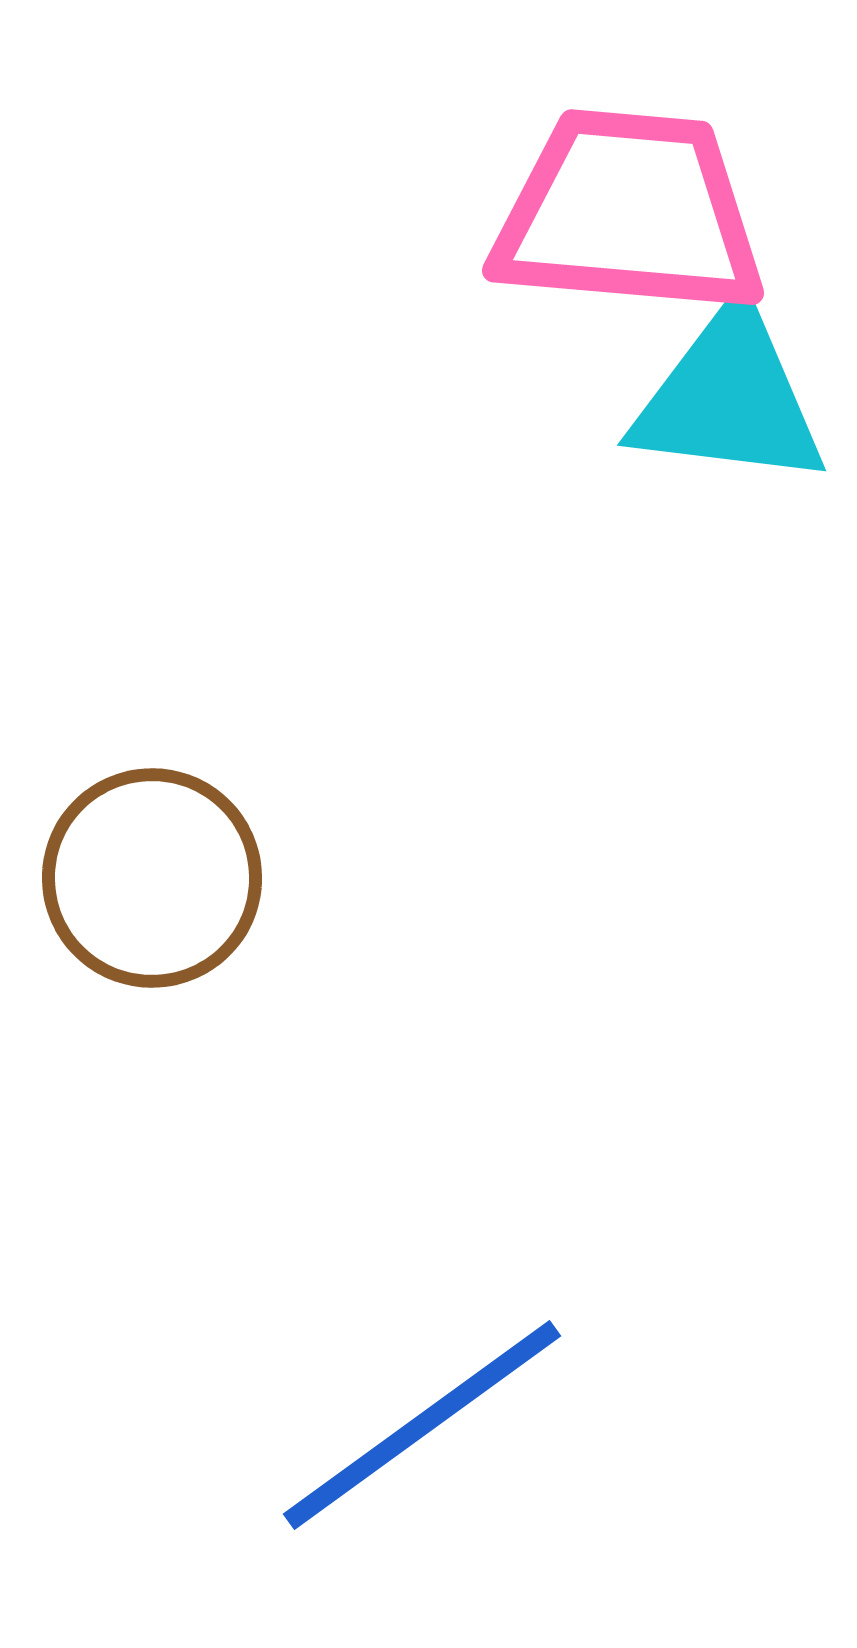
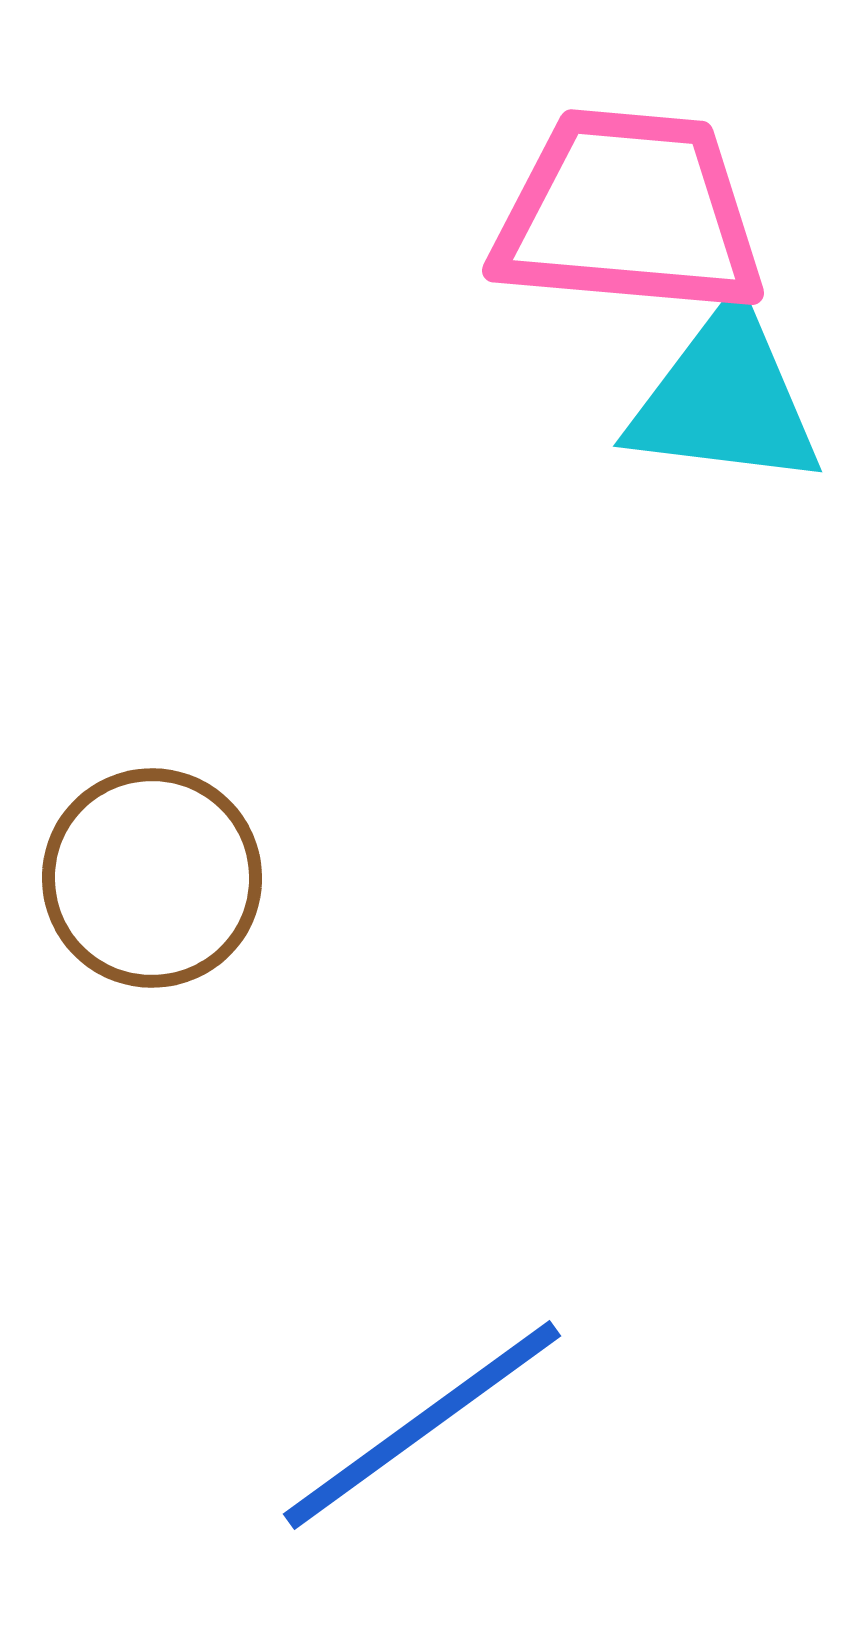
cyan triangle: moved 4 px left, 1 px down
